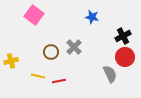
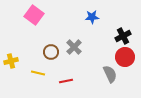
blue star: rotated 16 degrees counterclockwise
yellow line: moved 3 px up
red line: moved 7 px right
